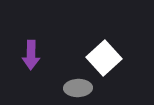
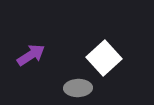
purple arrow: rotated 124 degrees counterclockwise
